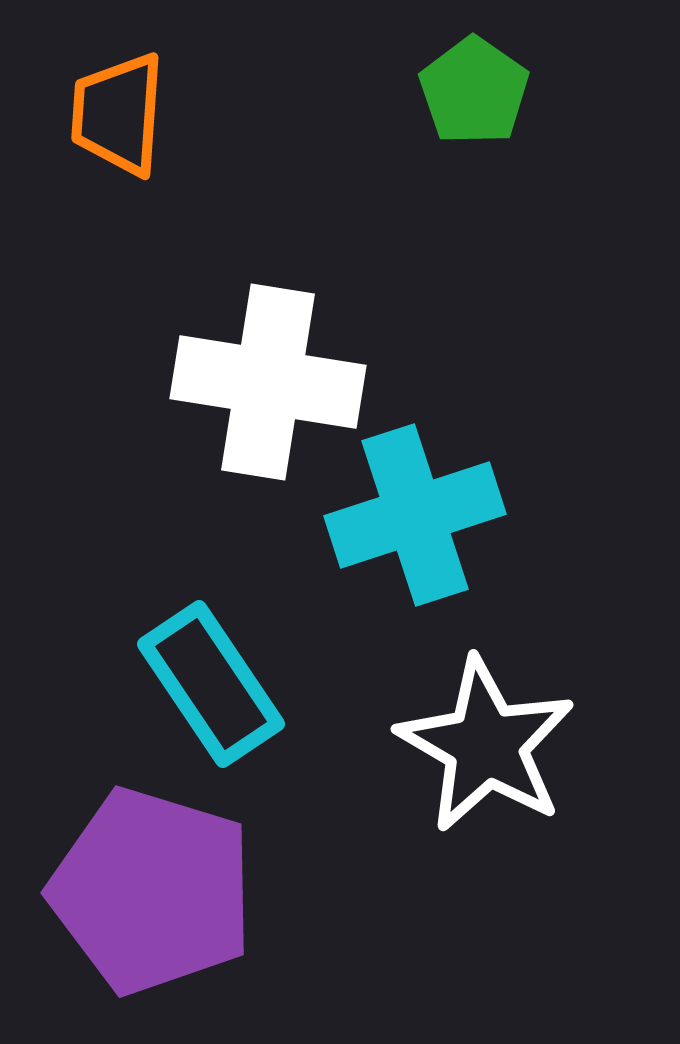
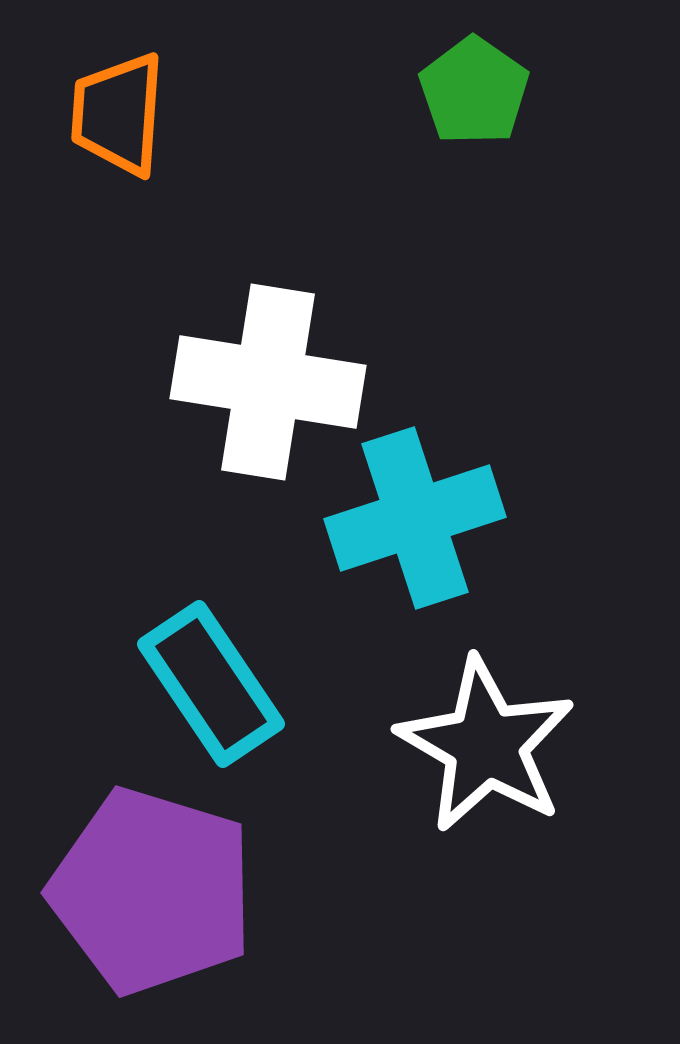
cyan cross: moved 3 px down
